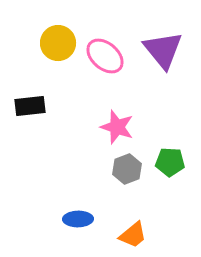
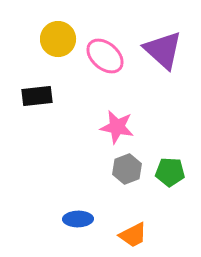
yellow circle: moved 4 px up
purple triangle: rotated 9 degrees counterclockwise
black rectangle: moved 7 px right, 10 px up
pink star: rotated 8 degrees counterclockwise
green pentagon: moved 10 px down
orange trapezoid: rotated 12 degrees clockwise
